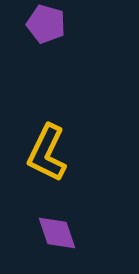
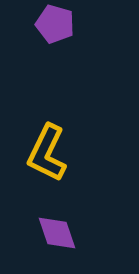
purple pentagon: moved 9 px right
